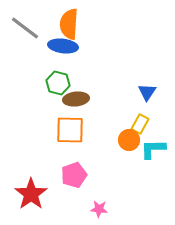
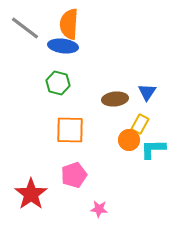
brown ellipse: moved 39 px right
